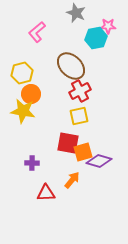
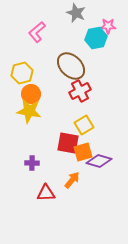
yellow star: moved 6 px right
yellow square: moved 5 px right, 9 px down; rotated 18 degrees counterclockwise
